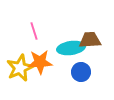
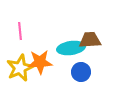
pink line: moved 14 px left; rotated 12 degrees clockwise
